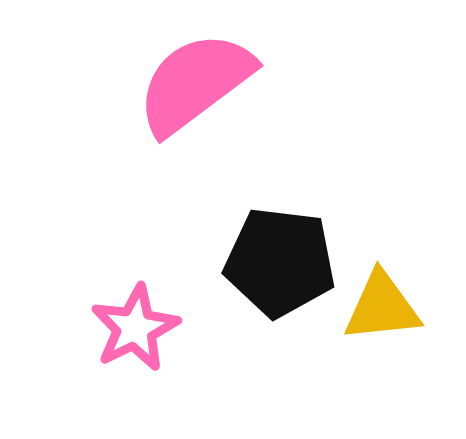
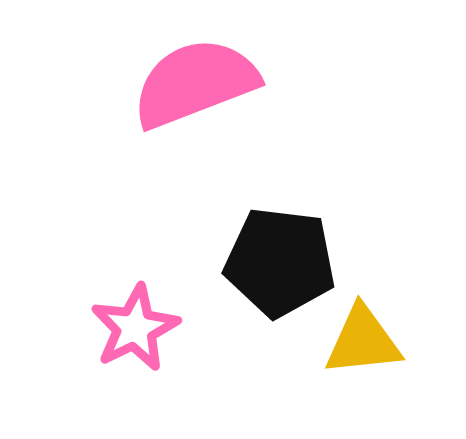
pink semicircle: rotated 16 degrees clockwise
yellow triangle: moved 19 px left, 34 px down
